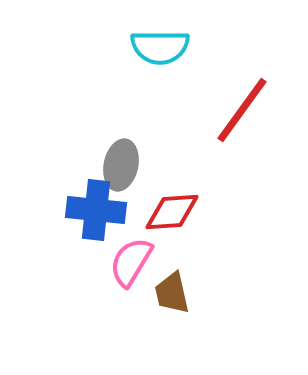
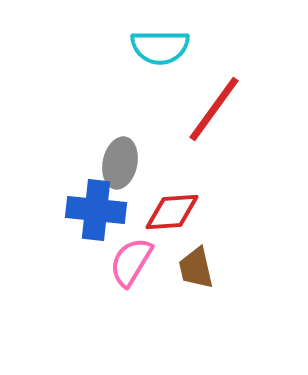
red line: moved 28 px left, 1 px up
gray ellipse: moved 1 px left, 2 px up
brown trapezoid: moved 24 px right, 25 px up
